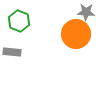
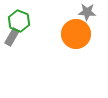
gray star: moved 1 px right
gray rectangle: moved 15 px up; rotated 66 degrees counterclockwise
